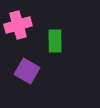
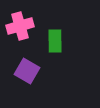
pink cross: moved 2 px right, 1 px down
